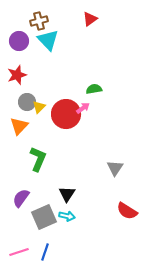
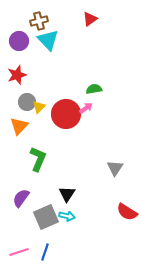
pink arrow: moved 3 px right
red semicircle: moved 1 px down
gray square: moved 2 px right
